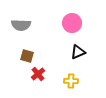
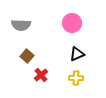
black triangle: moved 1 px left, 2 px down
brown square: rotated 24 degrees clockwise
red cross: moved 3 px right, 1 px down
yellow cross: moved 5 px right, 3 px up
